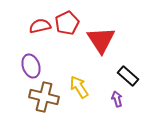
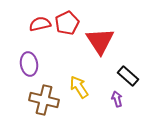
red semicircle: moved 2 px up
red triangle: moved 1 px left, 1 px down
purple ellipse: moved 2 px left, 2 px up; rotated 10 degrees clockwise
brown cross: moved 3 px down
